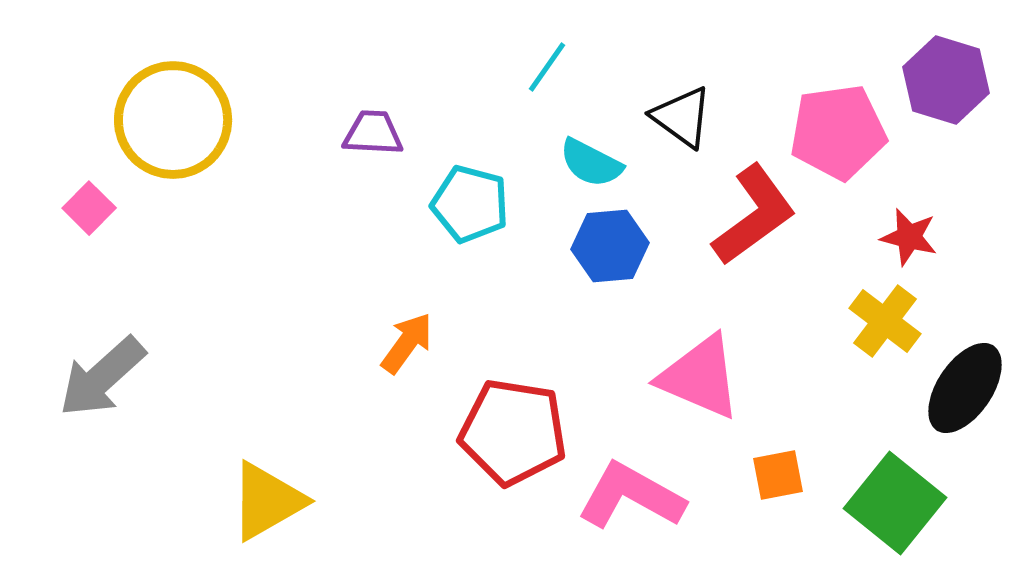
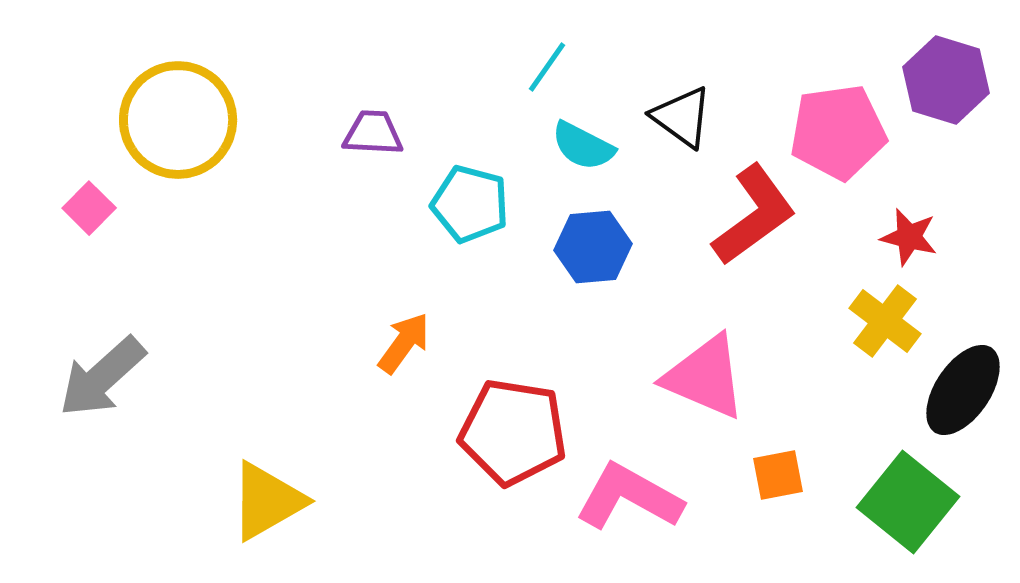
yellow circle: moved 5 px right
cyan semicircle: moved 8 px left, 17 px up
blue hexagon: moved 17 px left, 1 px down
orange arrow: moved 3 px left
pink triangle: moved 5 px right
black ellipse: moved 2 px left, 2 px down
pink L-shape: moved 2 px left, 1 px down
green square: moved 13 px right, 1 px up
